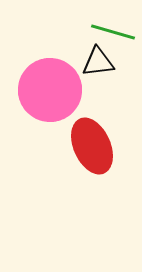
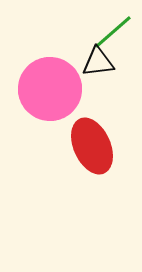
green line: rotated 57 degrees counterclockwise
pink circle: moved 1 px up
